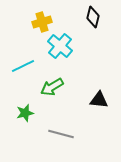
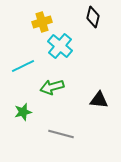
green arrow: rotated 15 degrees clockwise
green star: moved 2 px left, 1 px up
